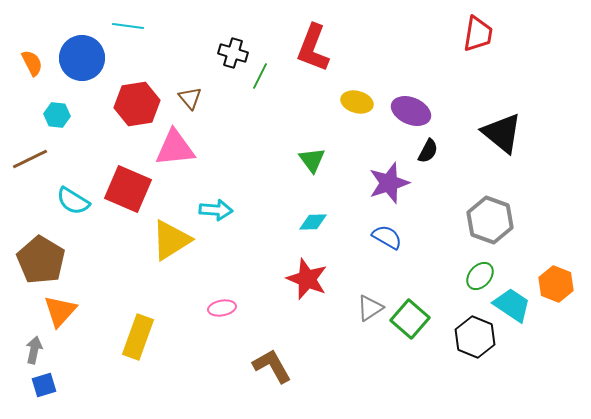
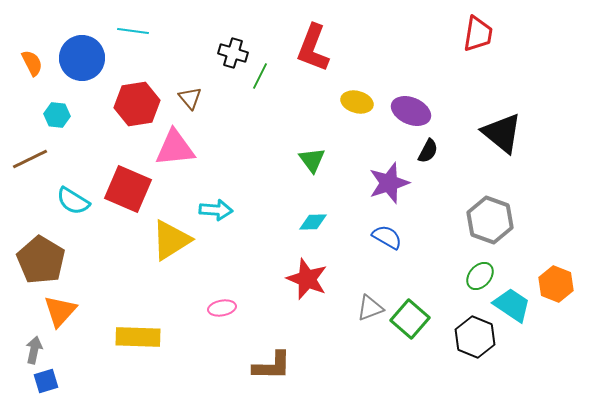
cyan line: moved 5 px right, 5 px down
gray triangle: rotated 12 degrees clockwise
yellow rectangle: rotated 72 degrees clockwise
brown L-shape: rotated 120 degrees clockwise
blue square: moved 2 px right, 4 px up
